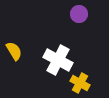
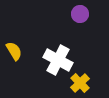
purple circle: moved 1 px right
yellow cross: rotated 18 degrees clockwise
